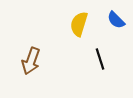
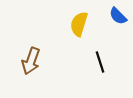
blue semicircle: moved 2 px right, 4 px up
black line: moved 3 px down
